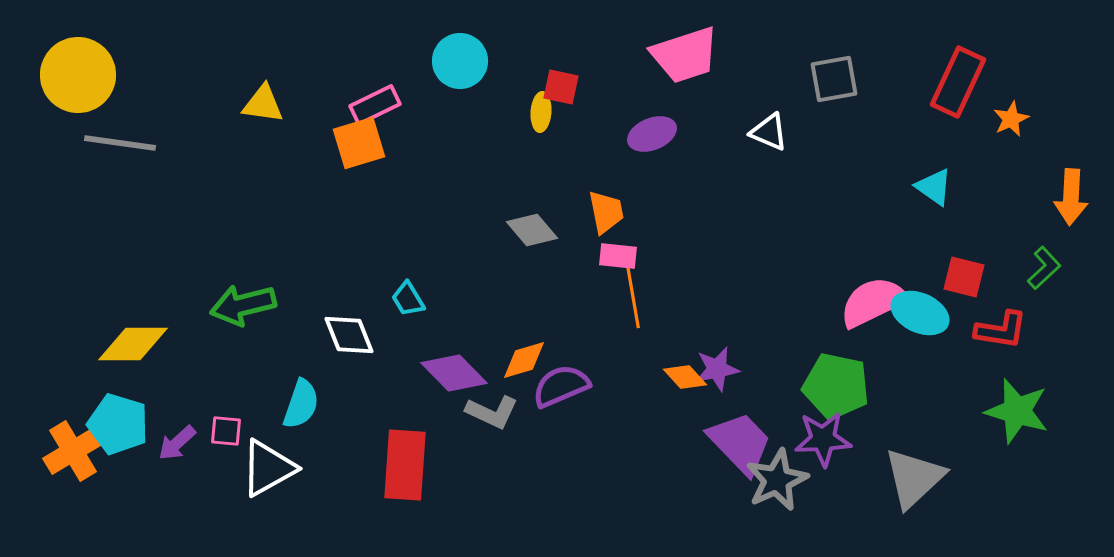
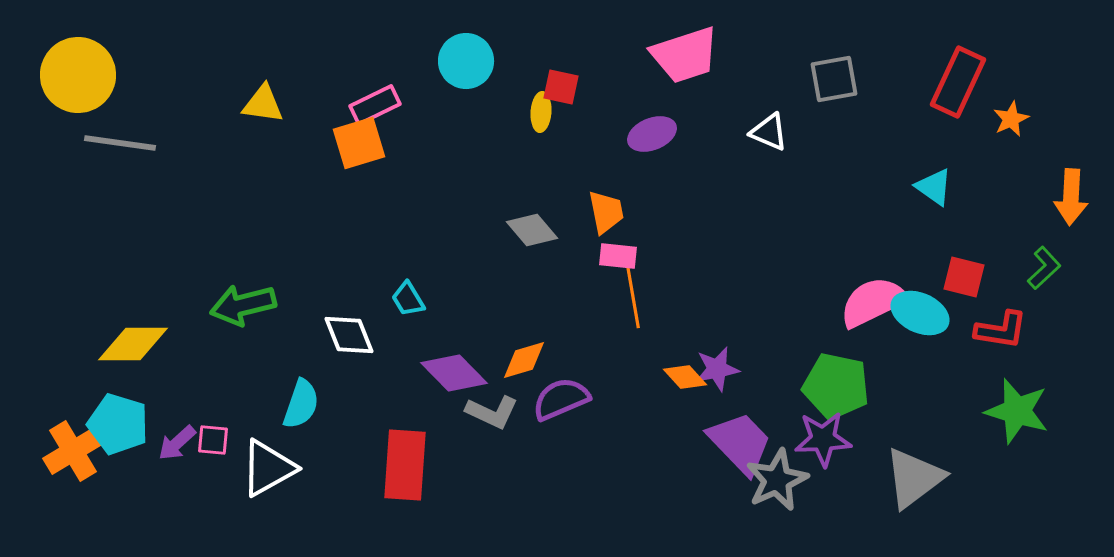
cyan circle at (460, 61): moved 6 px right
purple semicircle at (561, 386): moved 13 px down
pink square at (226, 431): moved 13 px left, 9 px down
gray triangle at (914, 478): rotated 6 degrees clockwise
